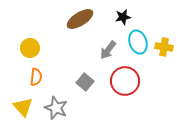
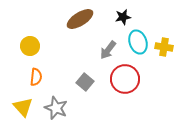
yellow circle: moved 2 px up
red circle: moved 2 px up
